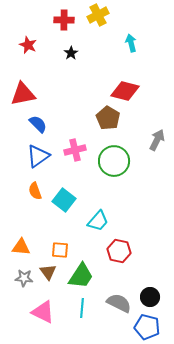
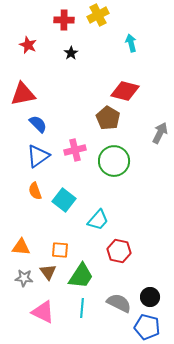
gray arrow: moved 3 px right, 7 px up
cyan trapezoid: moved 1 px up
